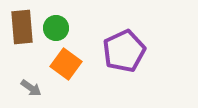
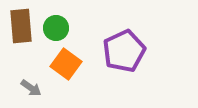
brown rectangle: moved 1 px left, 1 px up
